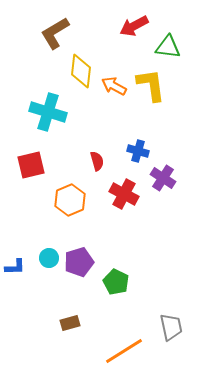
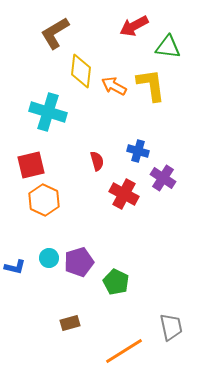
orange hexagon: moved 26 px left; rotated 12 degrees counterclockwise
blue L-shape: rotated 15 degrees clockwise
